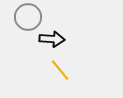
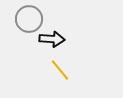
gray circle: moved 1 px right, 2 px down
